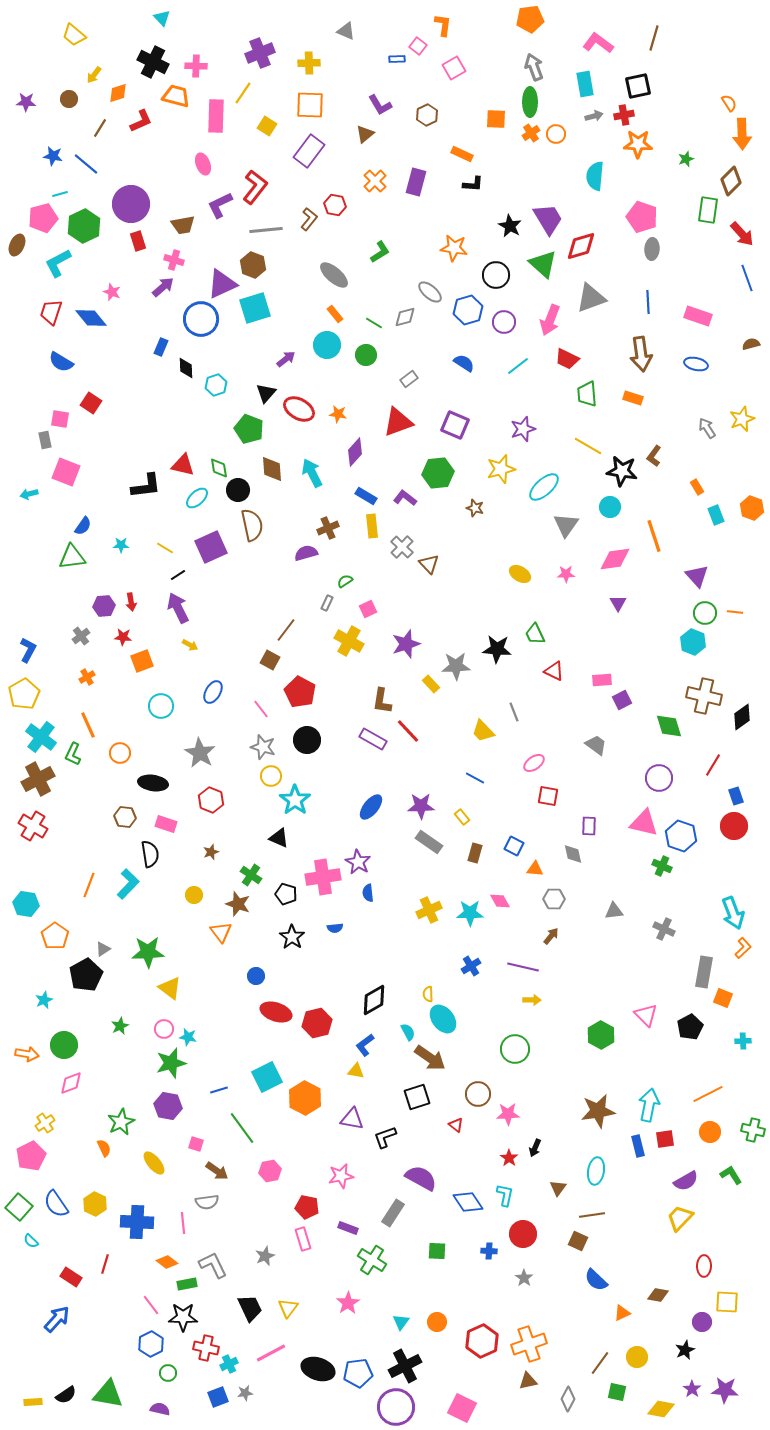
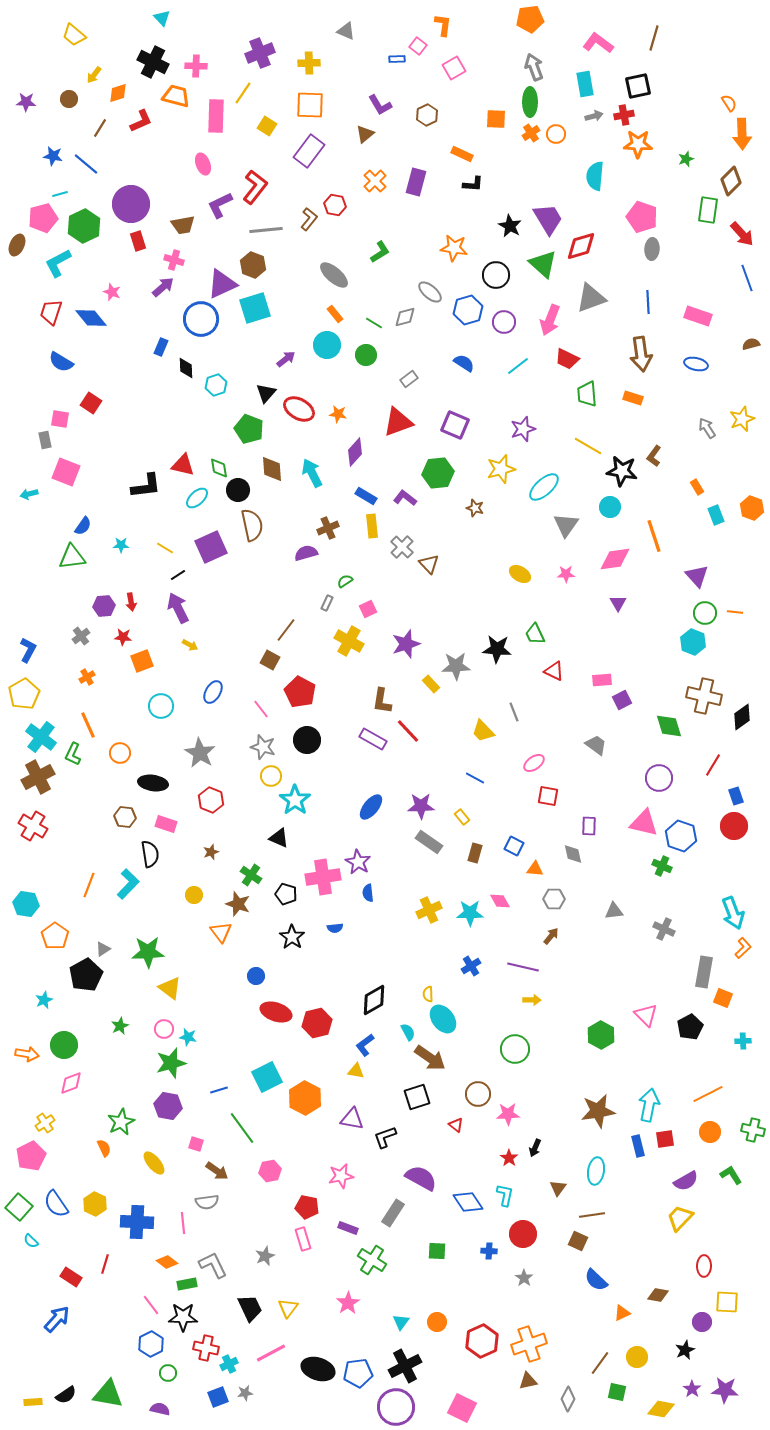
brown cross at (38, 779): moved 2 px up
